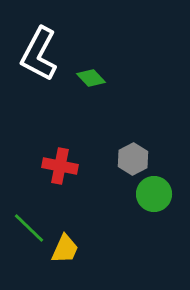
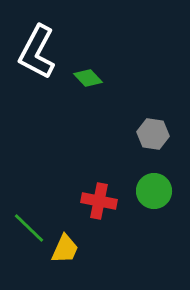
white L-shape: moved 2 px left, 2 px up
green diamond: moved 3 px left
gray hexagon: moved 20 px right, 25 px up; rotated 24 degrees counterclockwise
red cross: moved 39 px right, 35 px down
green circle: moved 3 px up
